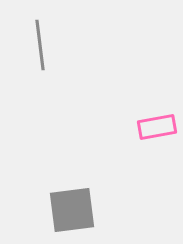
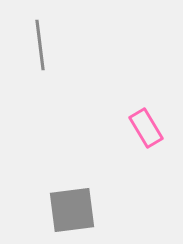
pink rectangle: moved 11 px left, 1 px down; rotated 69 degrees clockwise
